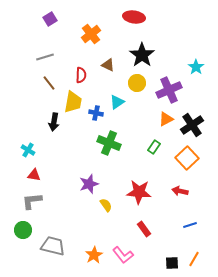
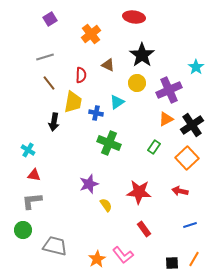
gray trapezoid: moved 2 px right
orange star: moved 3 px right, 4 px down
